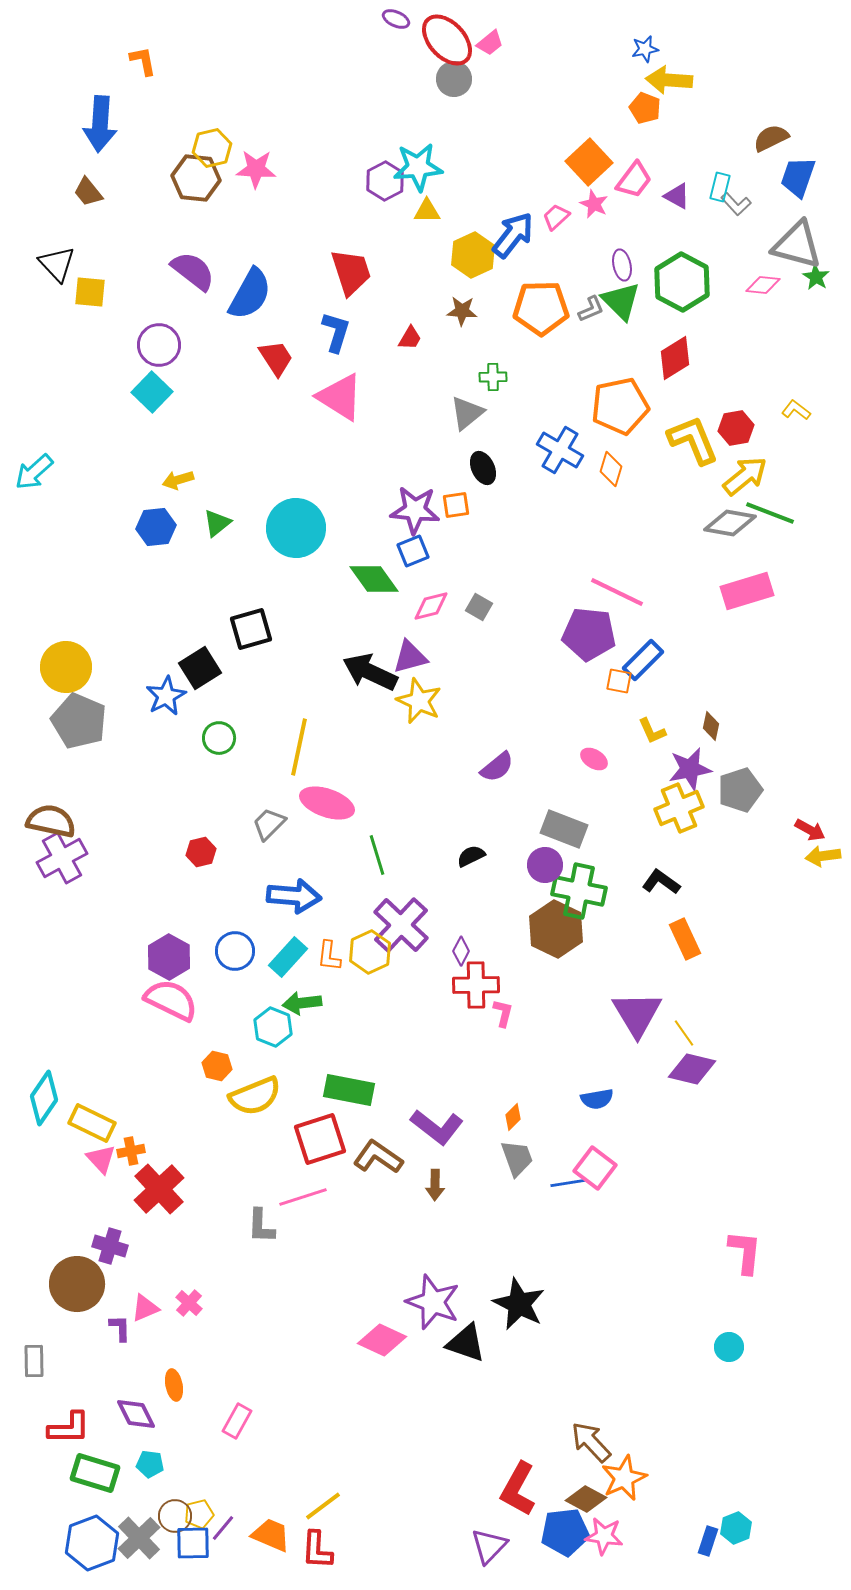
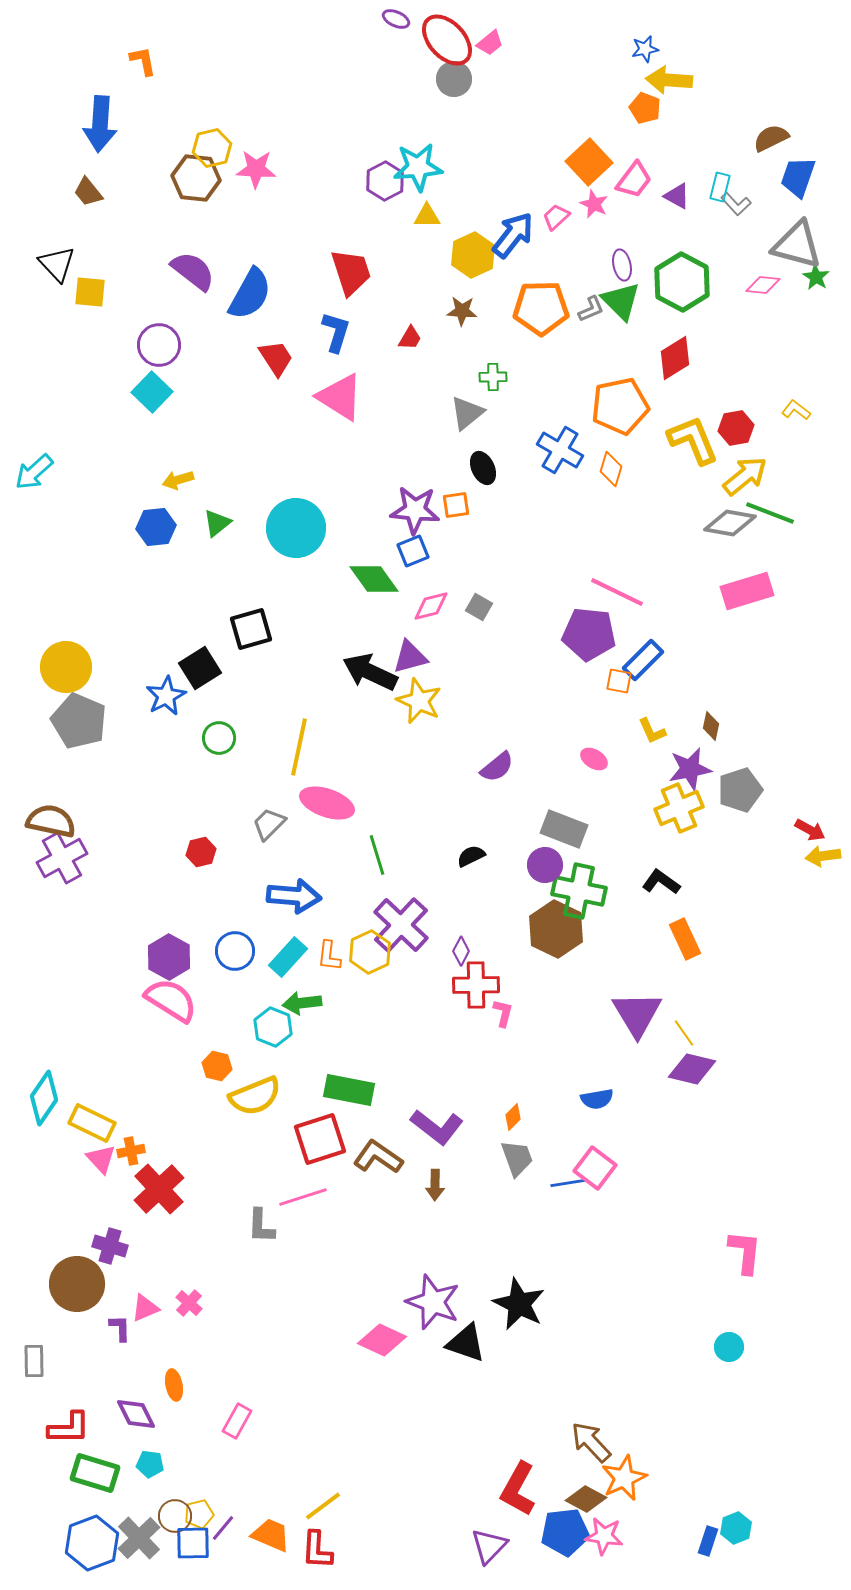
yellow triangle at (427, 211): moved 5 px down
pink semicircle at (171, 1000): rotated 6 degrees clockwise
